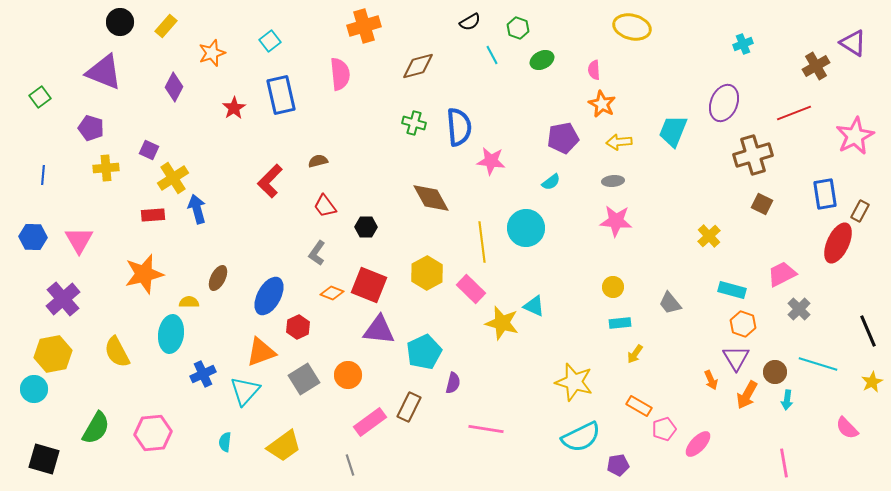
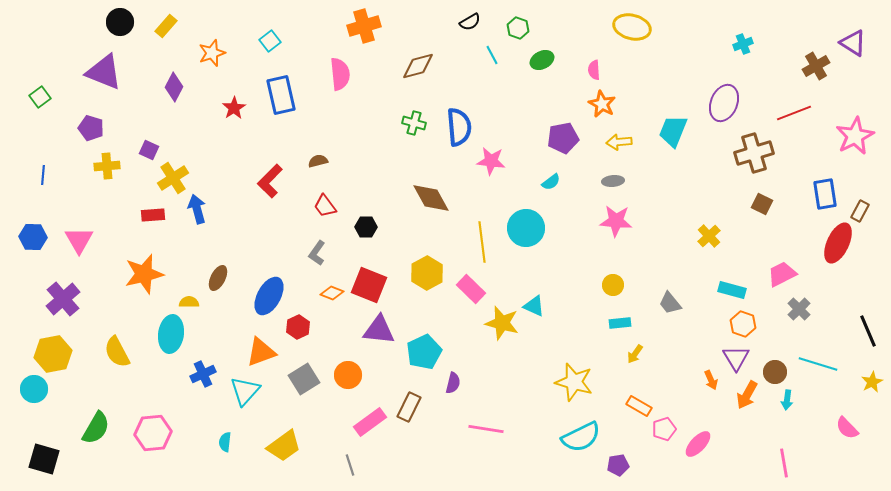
brown cross at (753, 155): moved 1 px right, 2 px up
yellow cross at (106, 168): moved 1 px right, 2 px up
yellow circle at (613, 287): moved 2 px up
